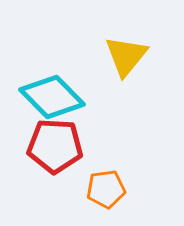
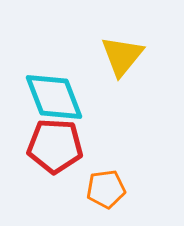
yellow triangle: moved 4 px left
cyan diamond: moved 2 px right; rotated 24 degrees clockwise
